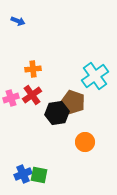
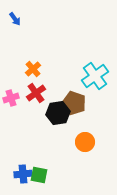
blue arrow: moved 3 px left, 2 px up; rotated 32 degrees clockwise
orange cross: rotated 35 degrees counterclockwise
red cross: moved 4 px right, 2 px up
brown pentagon: moved 1 px right, 1 px down
black hexagon: moved 1 px right
blue cross: rotated 18 degrees clockwise
